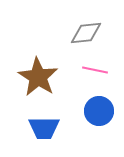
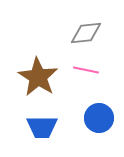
pink line: moved 9 px left
blue circle: moved 7 px down
blue trapezoid: moved 2 px left, 1 px up
